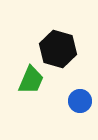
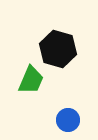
blue circle: moved 12 px left, 19 px down
